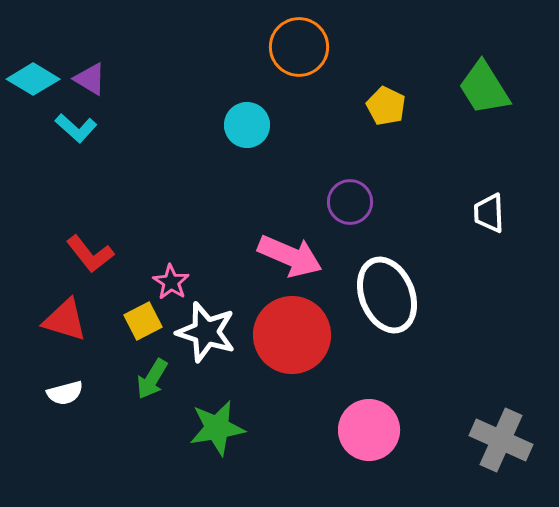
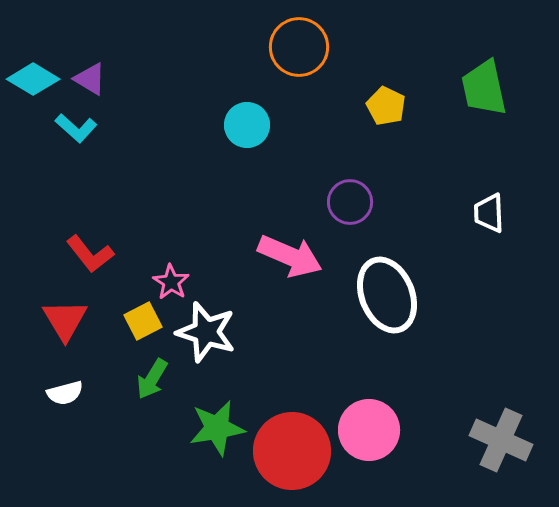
green trapezoid: rotated 20 degrees clockwise
red triangle: rotated 42 degrees clockwise
red circle: moved 116 px down
